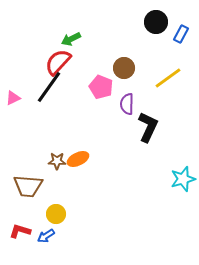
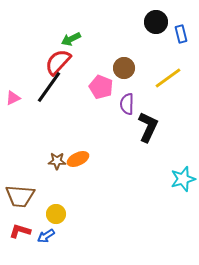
blue rectangle: rotated 42 degrees counterclockwise
brown trapezoid: moved 8 px left, 10 px down
